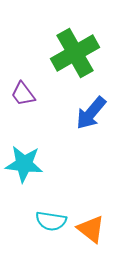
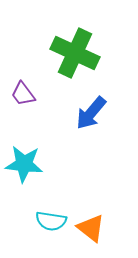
green cross: rotated 36 degrees counterclockwise
orange triangle: moved 1 px up
